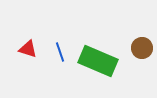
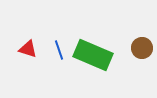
blue line: moved 1 px left, 2 px up
green rectangle: moved 5 px left, 6 px up
